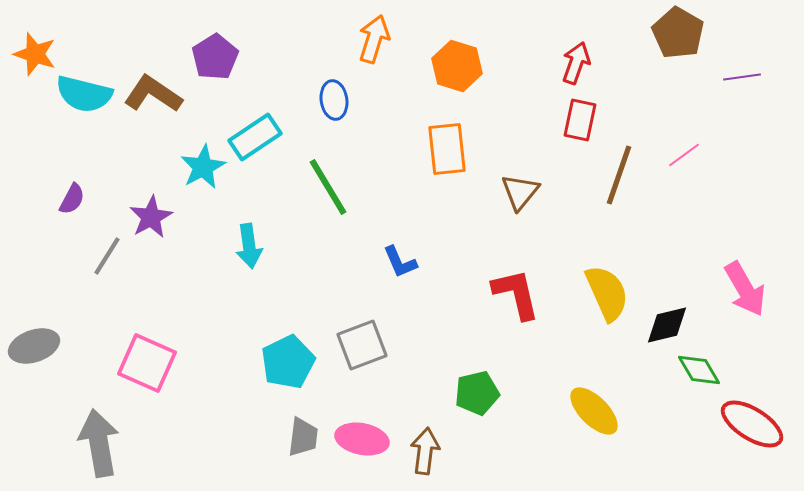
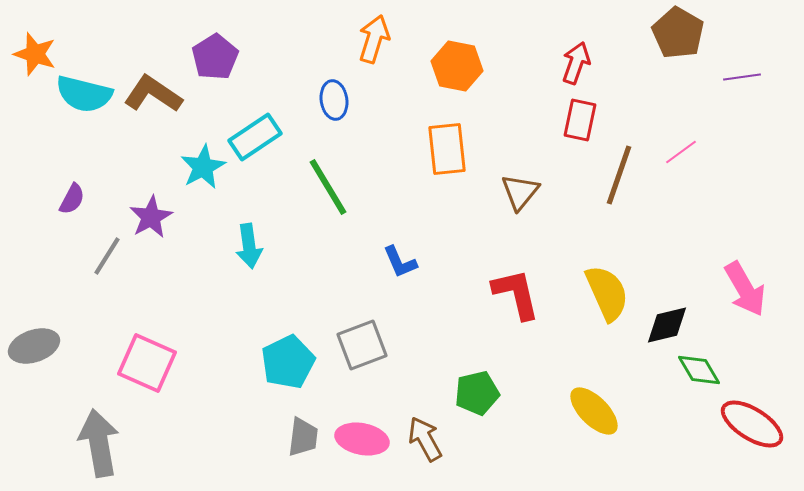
orange hexagon: rotated 6 degrees counterclockwise
pink line: moved 3 px left, 3 px up
brown arrow: moved 12 px up; rotated 36 degrees counterclockwise
